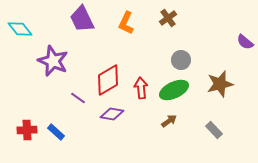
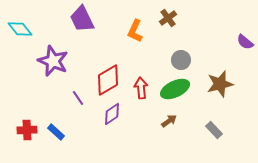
orange L-shape: moved 9 px right, 8 px down
green ellipse: moved 1 px right, 1 px up
purple line: rotated 21 degrees clockwise
purple diamond: rotated 45 degrees counterclockwise
